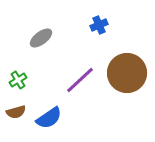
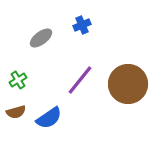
blue cross: moved 17 px left
brown circle: moved 1 px right, 11 px down
purple line: rotated 8 degrees counterclockwise
